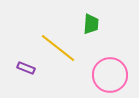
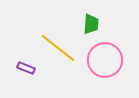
pink circle: moved 5 px left, 15 px up
